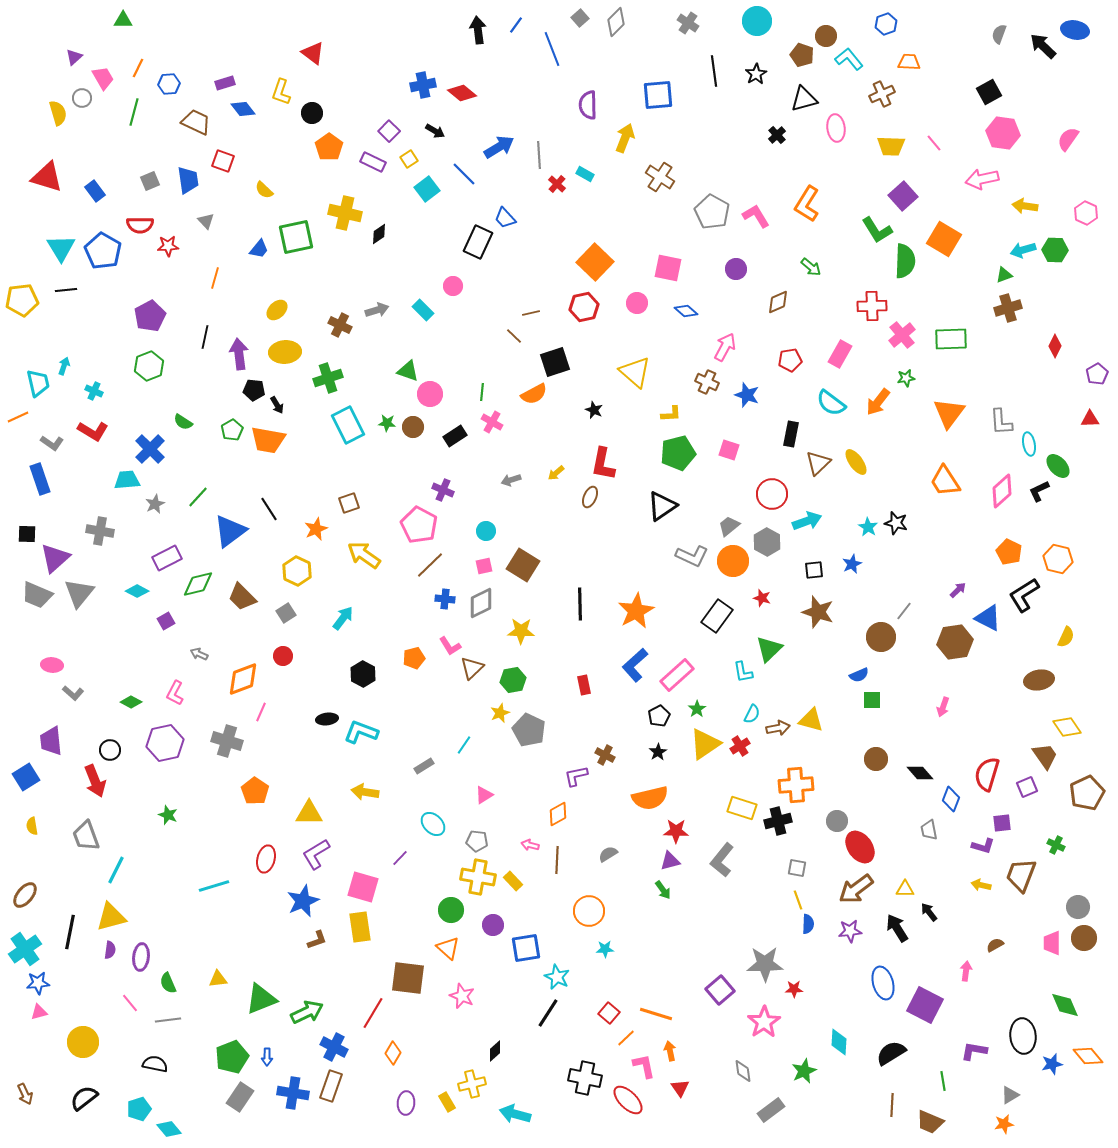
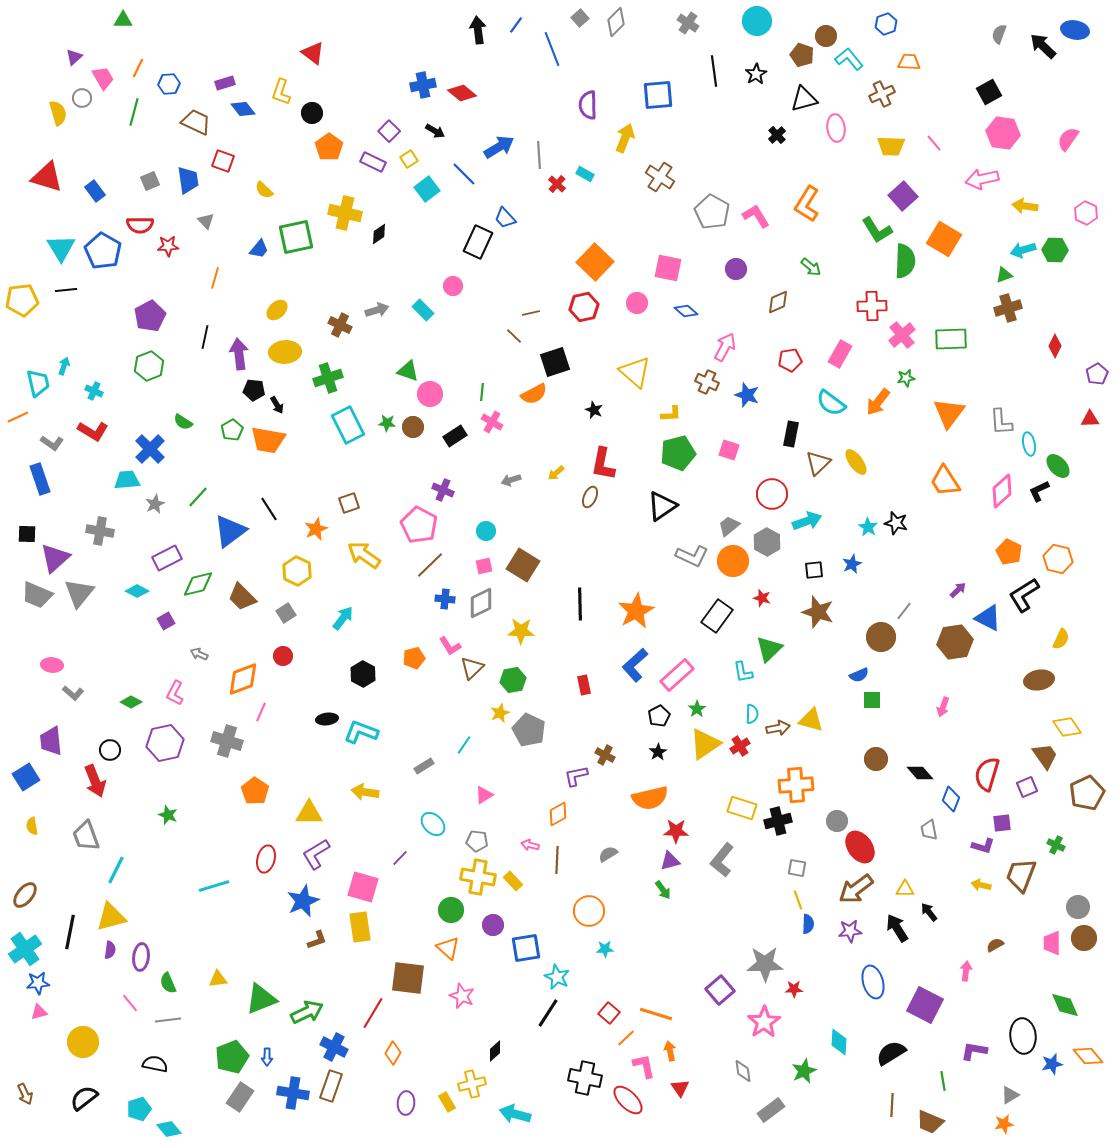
yellow semicircle at (1066, 637): moved 5 px left, 2 px down
cyan semicircle at (752, 714): rotated 24 degrees counterclockwise
blue ellipse at (883, 983): moved 10 px left, 1 px up
